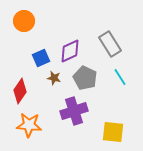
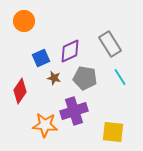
gray pentagon: rotated 15 degrees counterclockwise
orange star: moved 16 px right
